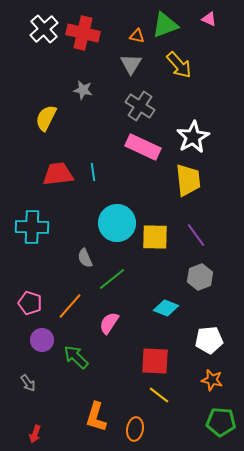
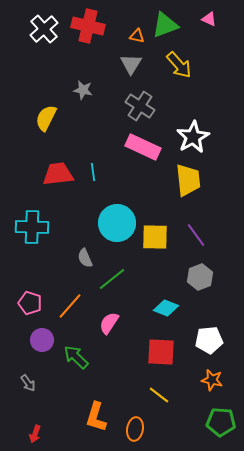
red cross: moved 5 px right, 7 px up
red square: moved 6 px right, 9 px up
